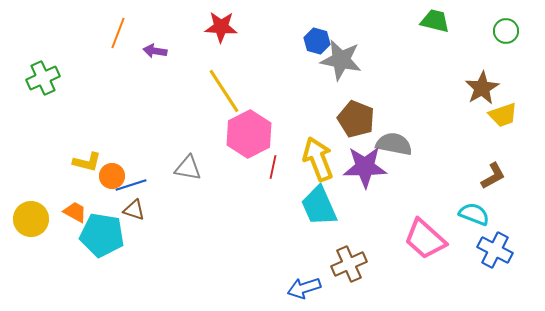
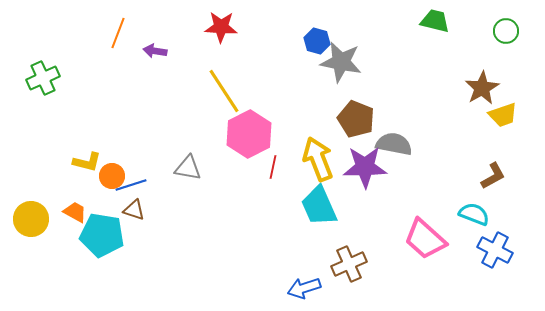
gray star: moved 2 px down
